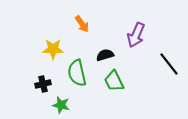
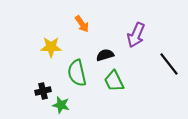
yellow star: moved 2 px left, 2 px up
black cross: moved 7 px down
